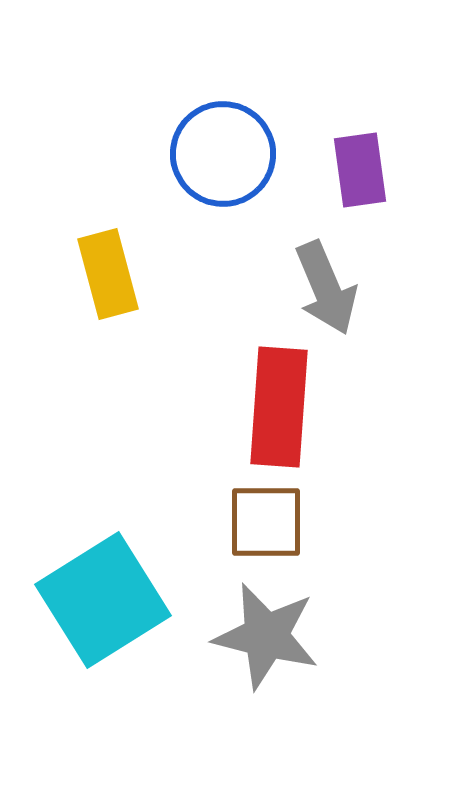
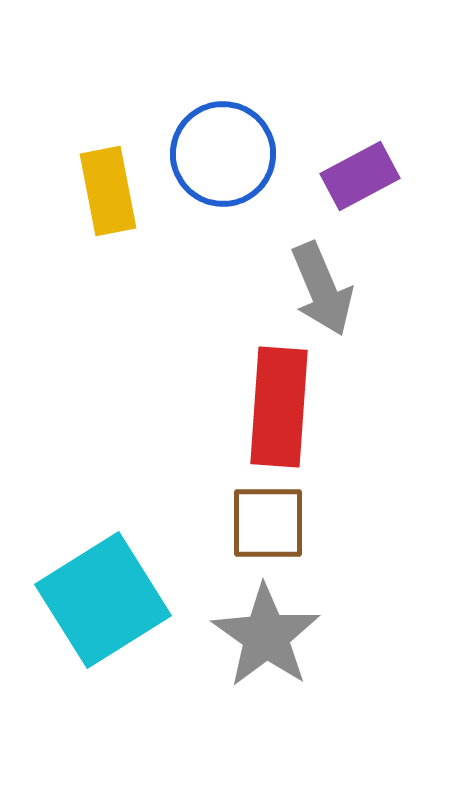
purple rectangle: moved 6 px down; rotated 70 degrees clockwise
yellow rectangle: moved 83 px up; rotated 4 degrees clockwise
gray arrow: moved 4 px left, 1 px down
brown square: moved 2 px right, 1 px down
gray star: rotated 21 degrees clockwise
